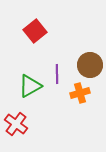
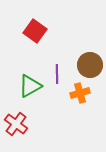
red square: rotated 15 degrees counterclockwise
